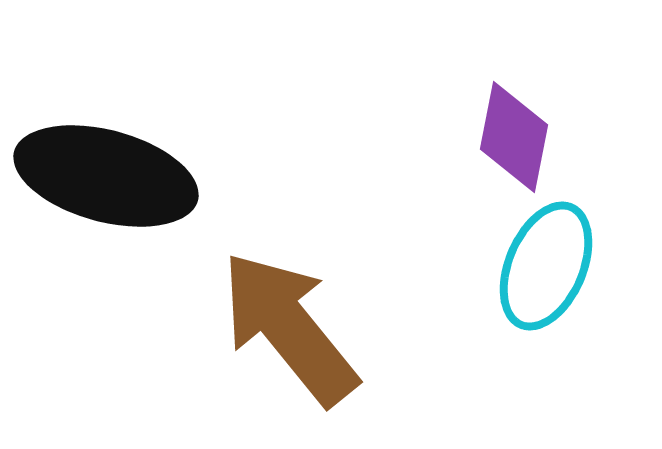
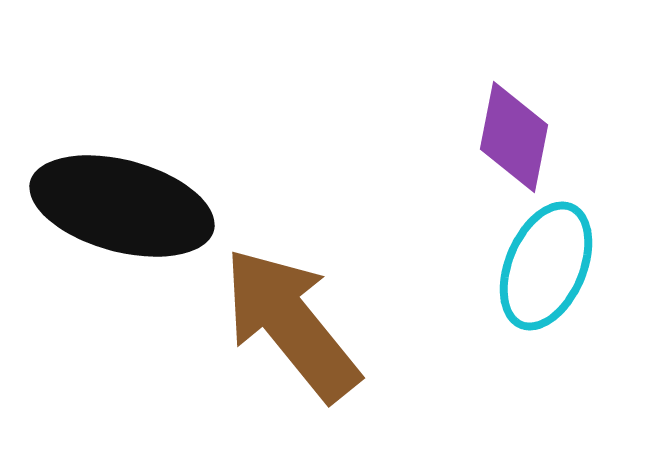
black ellipse: moved 16 px right, 30 px down
brown arrow: moved 2 px right, 4 px up
